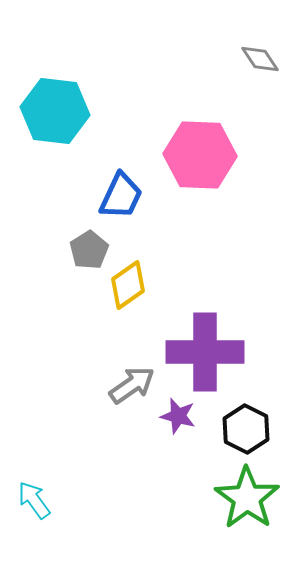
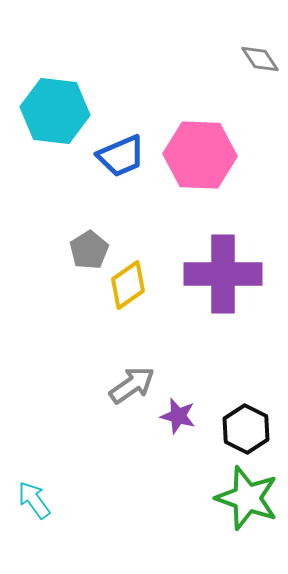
blue trapezoid: moved 40 px up; rotated 42 degrees clockwise
purple cross: moved 18 px right, 78 px up
green star: rotated 16 degrees counterclockwise
